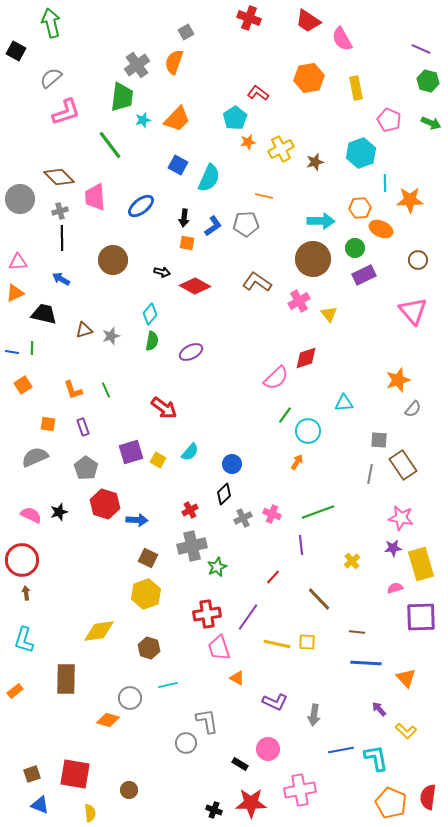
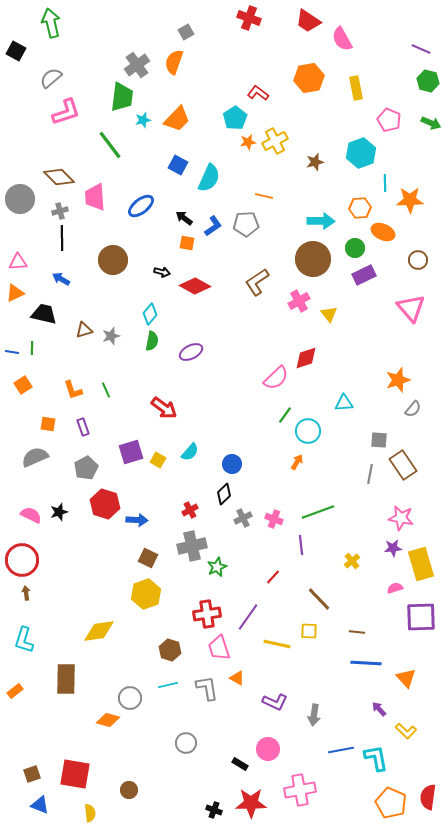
yellow cross at (281, 149): moved 6 px left, 8 px up
black arrow at (184, 218): rotated 120 degrees clockwise
orange ellipse at (381, 229): moved 2 px right, 3 px down
brown L-shape at (257, 282): rotated 68 degrees counterclockwise
pink triangle at (413, 311): moved 2 px left, 3 px up
gray pentagon at (86, 468): rotated 10 degrees clockwise
pink cross at (272, 514): moved 2 px right, 5 px down
yellow square at (307, 642): moved 2 px right, 11 px up
brown hexagon at (149, 648): moved 21 px right, 2 px down
gray L-shape at (207, 721): moved 33 px up
